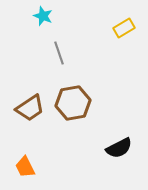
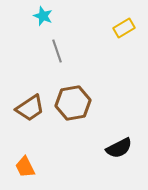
gray line: moved 2 px left, 2 px up
